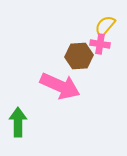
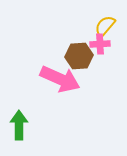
pink cross: rotated 12 degrees counterclockwise
pink arrow: moved 7 px up
green arrow: moved 1 px right, 3 px down
